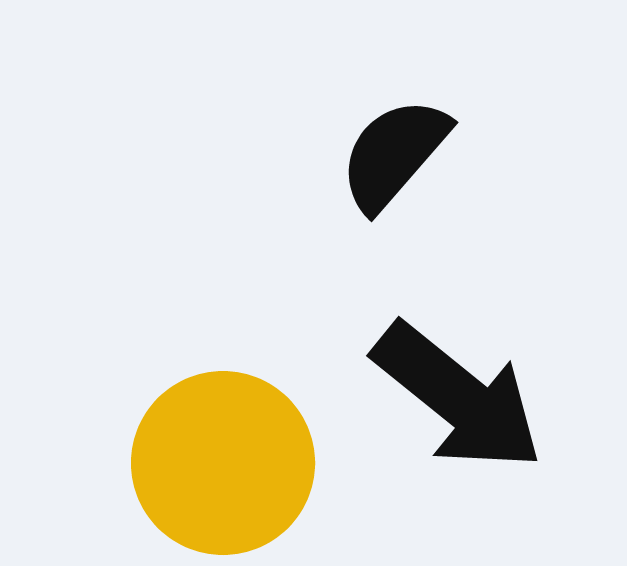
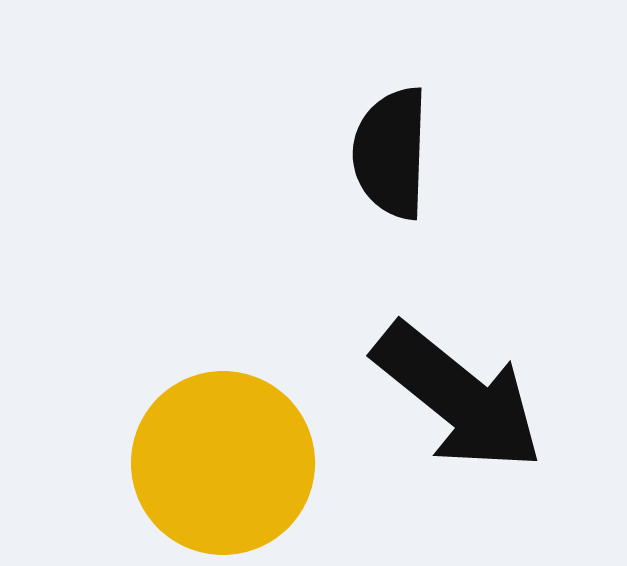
black semicircle: moved 3 px left, 1 px up; rotated 39 degrees counterclockwise
